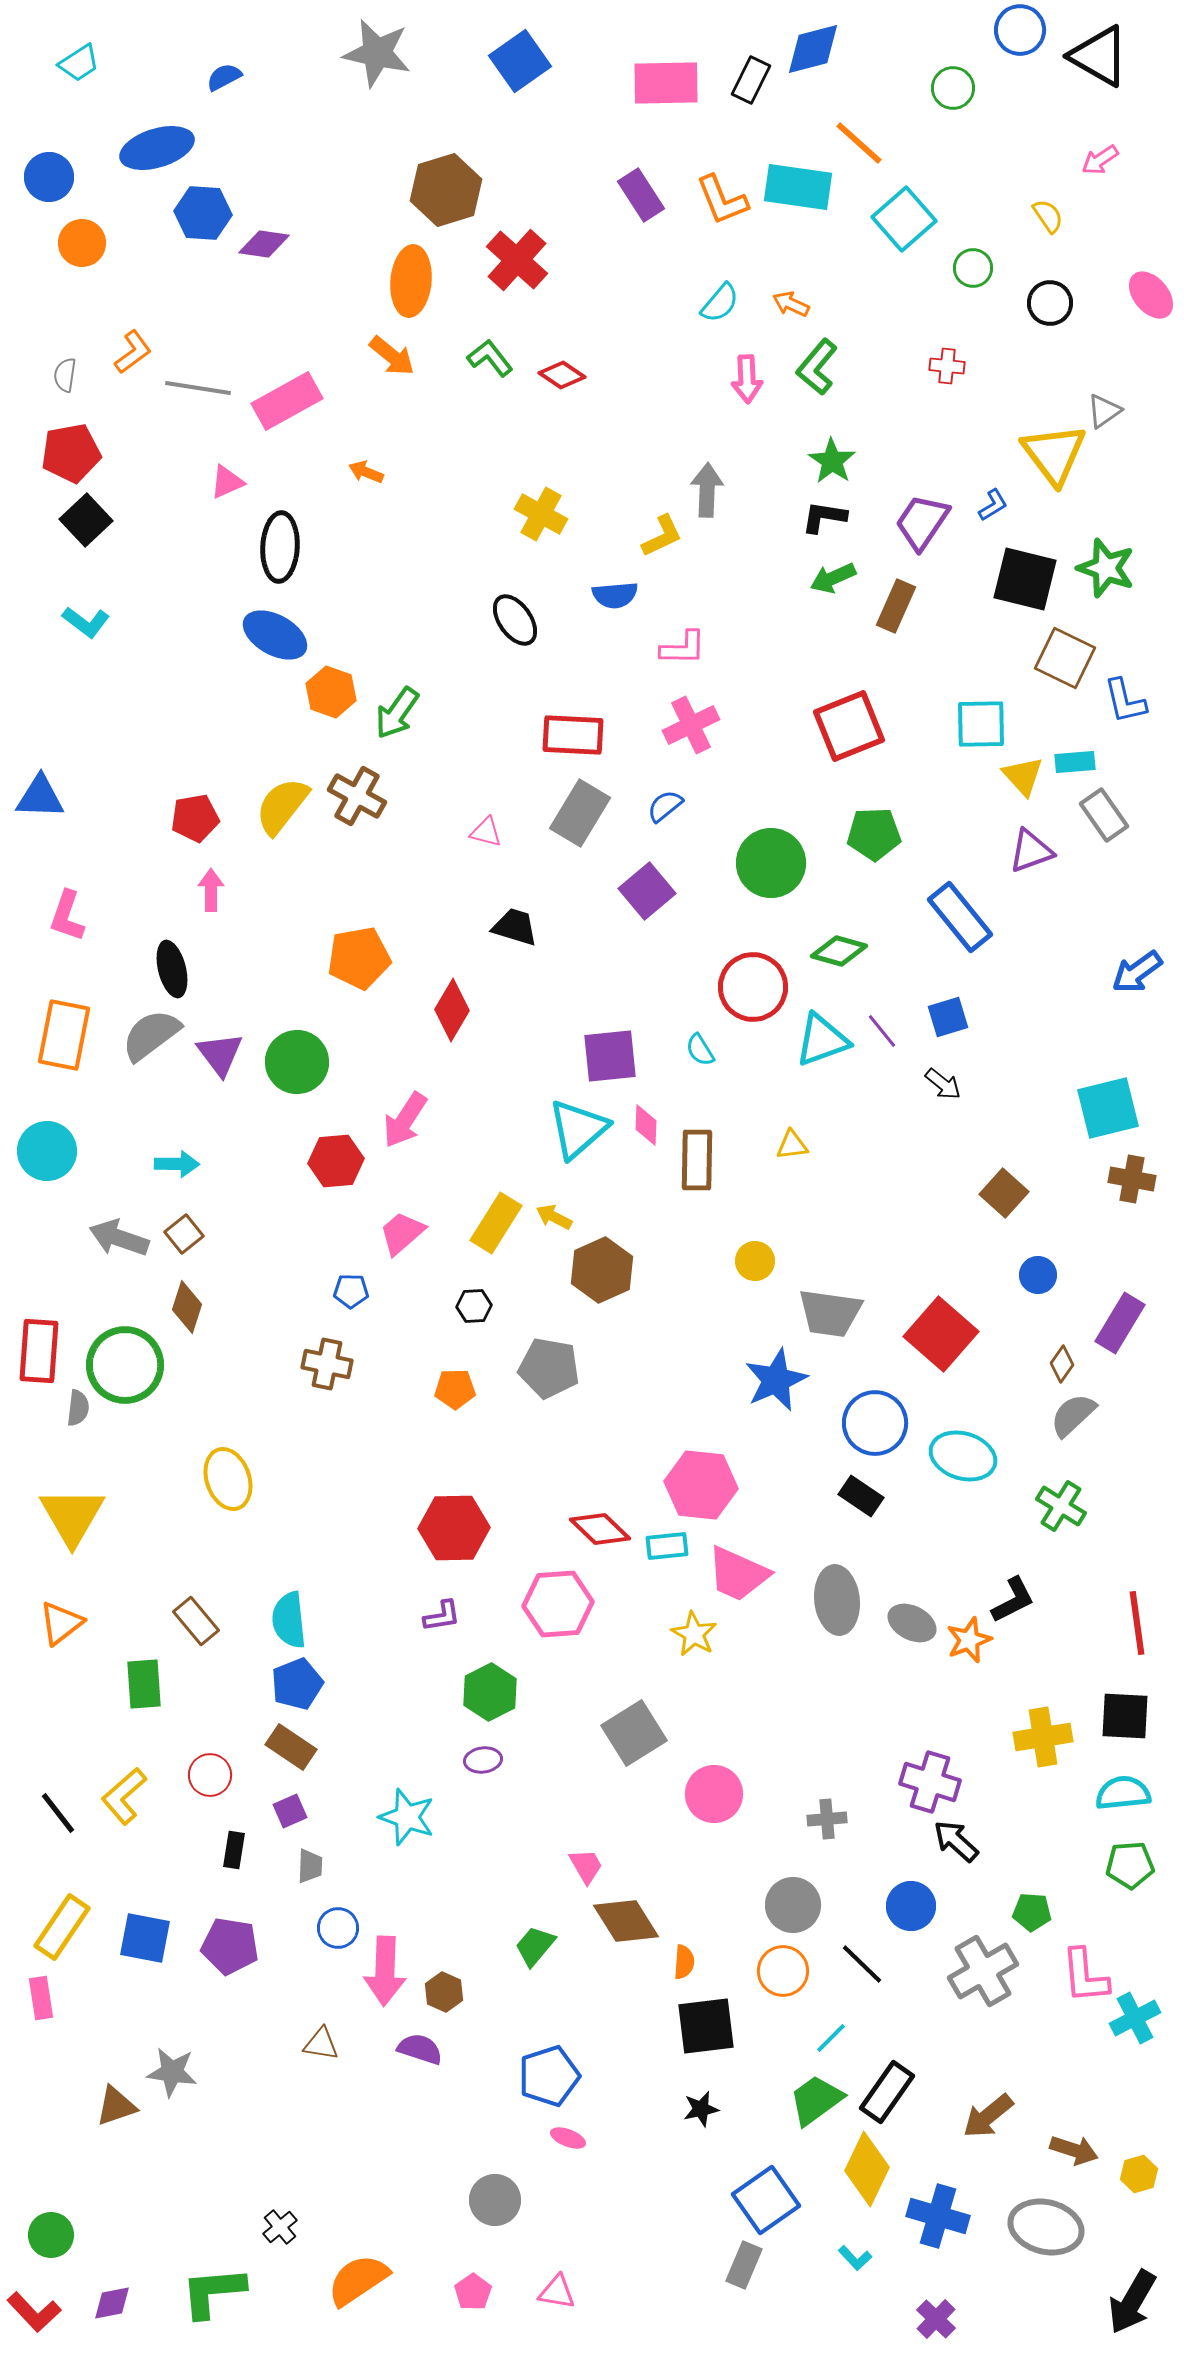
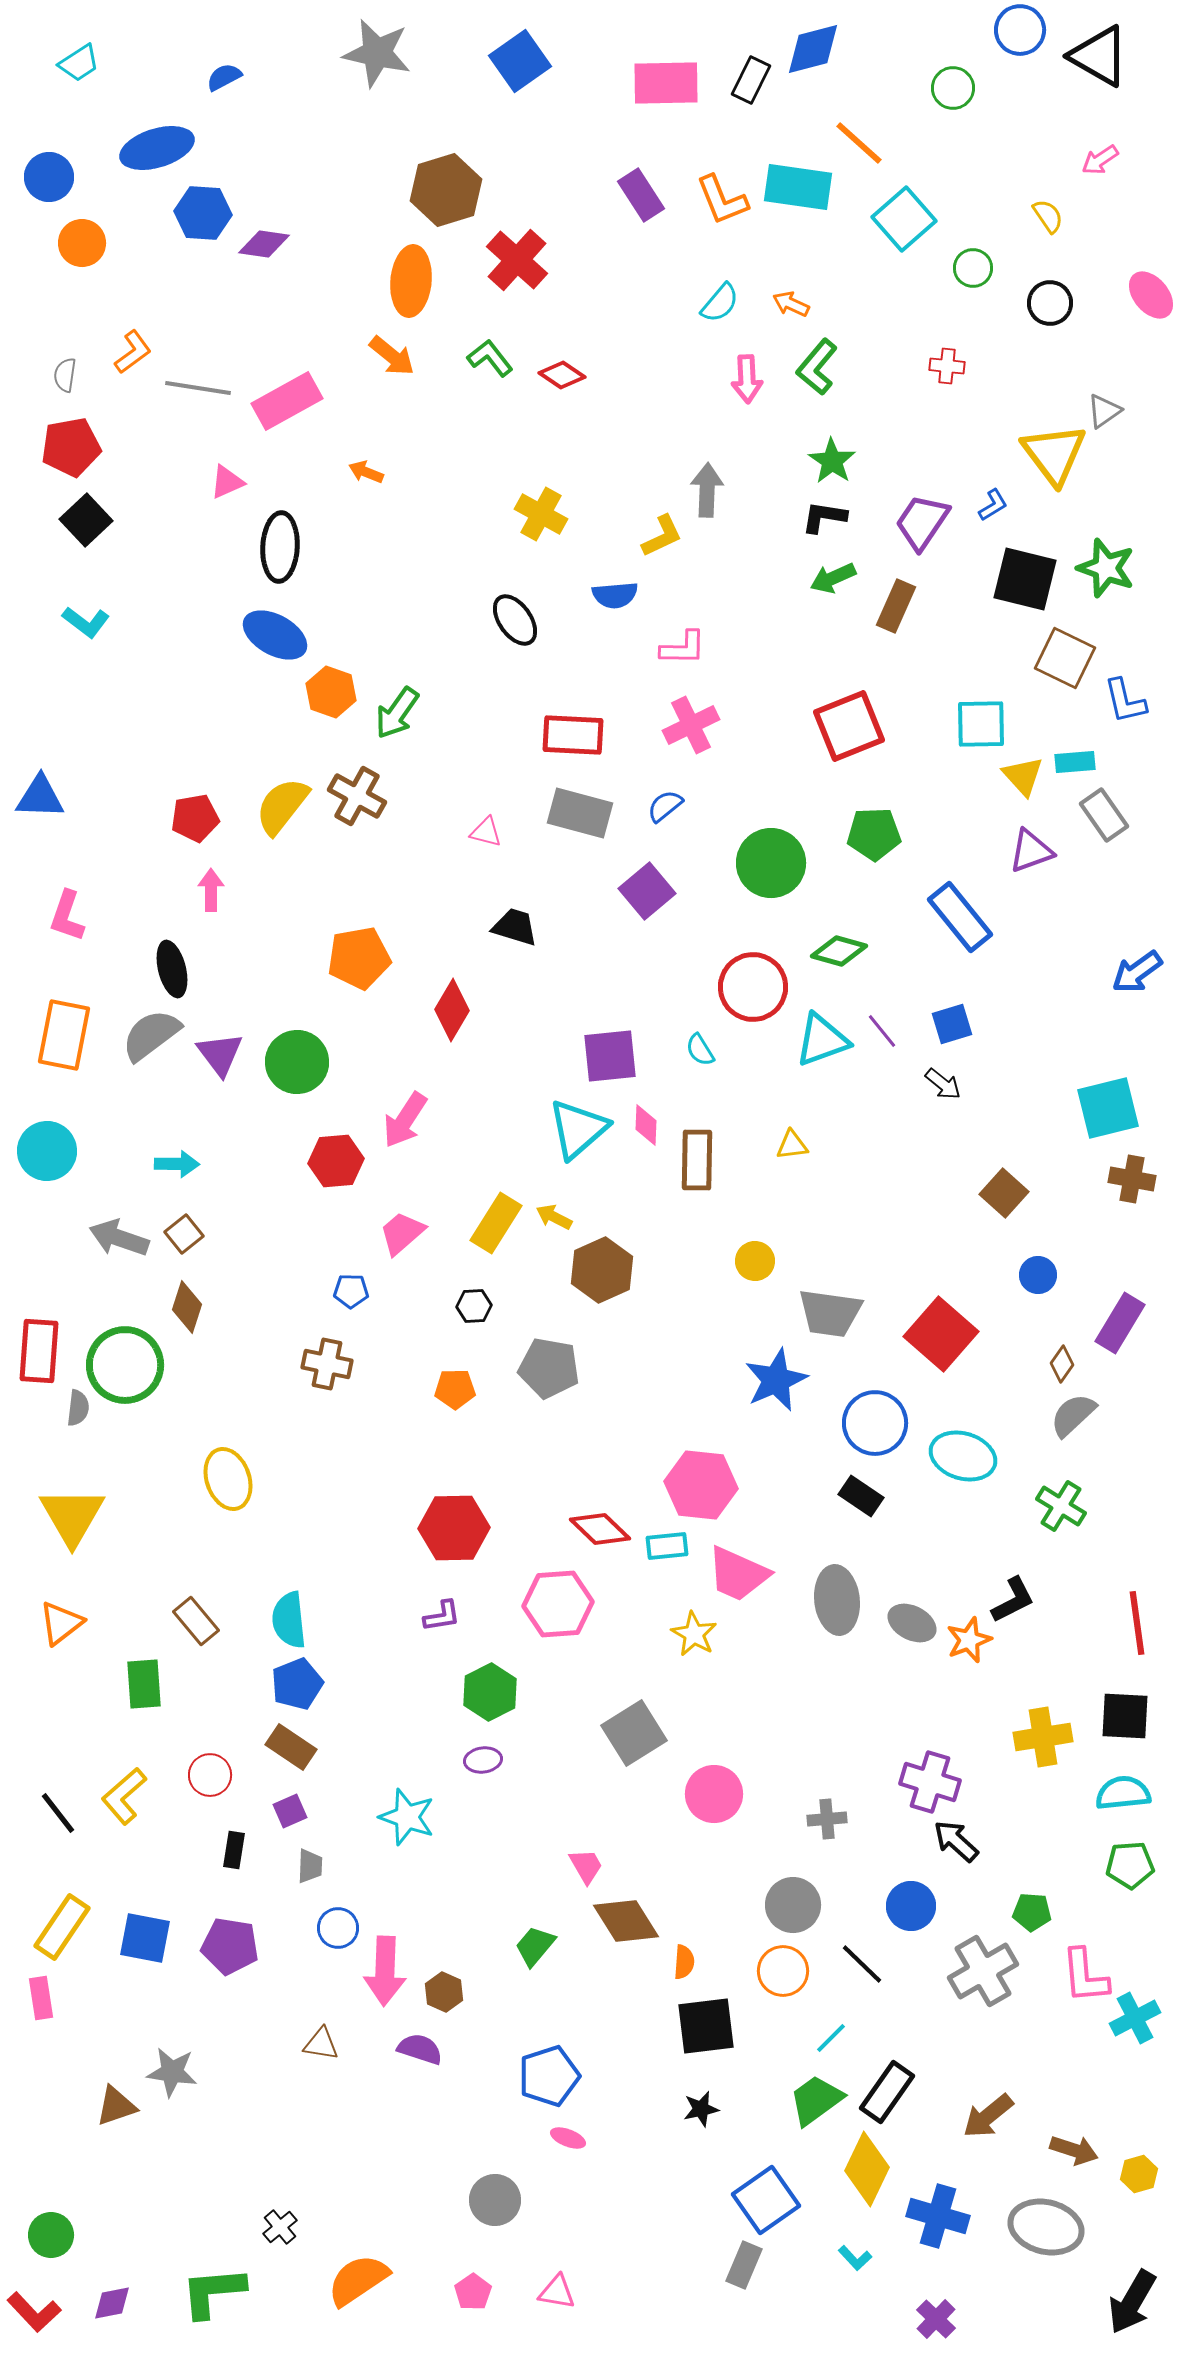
red pentagon at (71, 453): moved 6 px up
gray rectangle at (580, 813): rotated 74 degrees clockwise
blue square at (948, 1017): moved 4 px right, 7 px down
